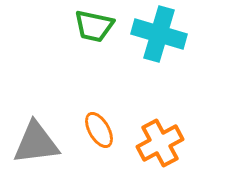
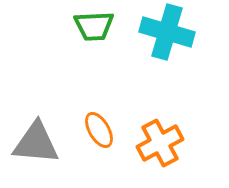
green trapezoid: rotated 15 degrees counterclockwise
cyan cross: moved 8 px right, 2 px up
gray triangle: rotated 12 degrees clockwise
